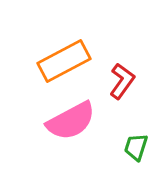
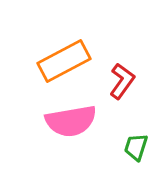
pink semicircle: rotated 18 degrees clockwise
